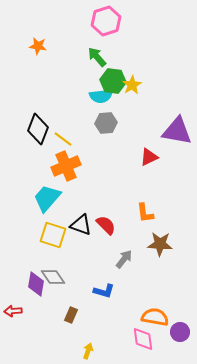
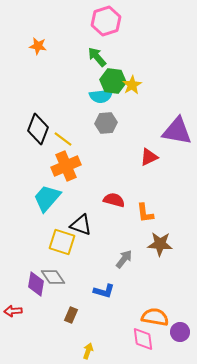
red semicircle: moved 8 px right, 25 px up; rotated 30 degrees counterclockwise
yellow square: moved 9 px right, 7 px down
